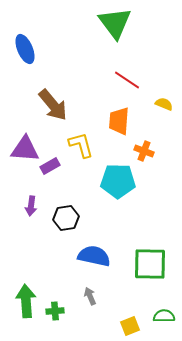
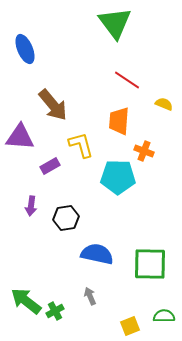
purple triangle: moved 5 px left, 12 px up
cyan pentagon: moved 4 px up
blue semicircle: moved 3 px right, 2 px up
green arrow: rotated 48 degrees counterclockwise
green cross: rotated 24 degrees counterclockwise
